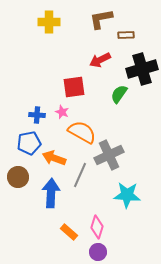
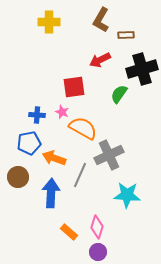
brown L-shape: moved 1 px down; rotated 50 degrees counterclockwise
orange semicircle: moved 1 px right, 4 px up
